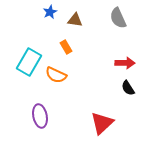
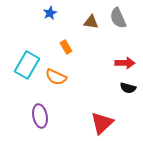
blue star: moved 1 px down
brown triangle: moved 16 px right, 2 px down
cyan rectangle: moved 2 px left, 3 px down
orange semicircle: moved 2 px down
black semicircle: rotated 42 degrees counterclockwise
